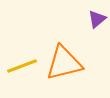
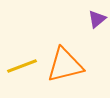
orange triangle: moved 1 px right, 2 px down
